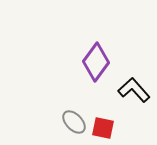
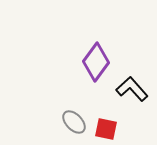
black L-shape: moved 2 px left, 1 px up
red square: moved 3 px right, 1 px down
